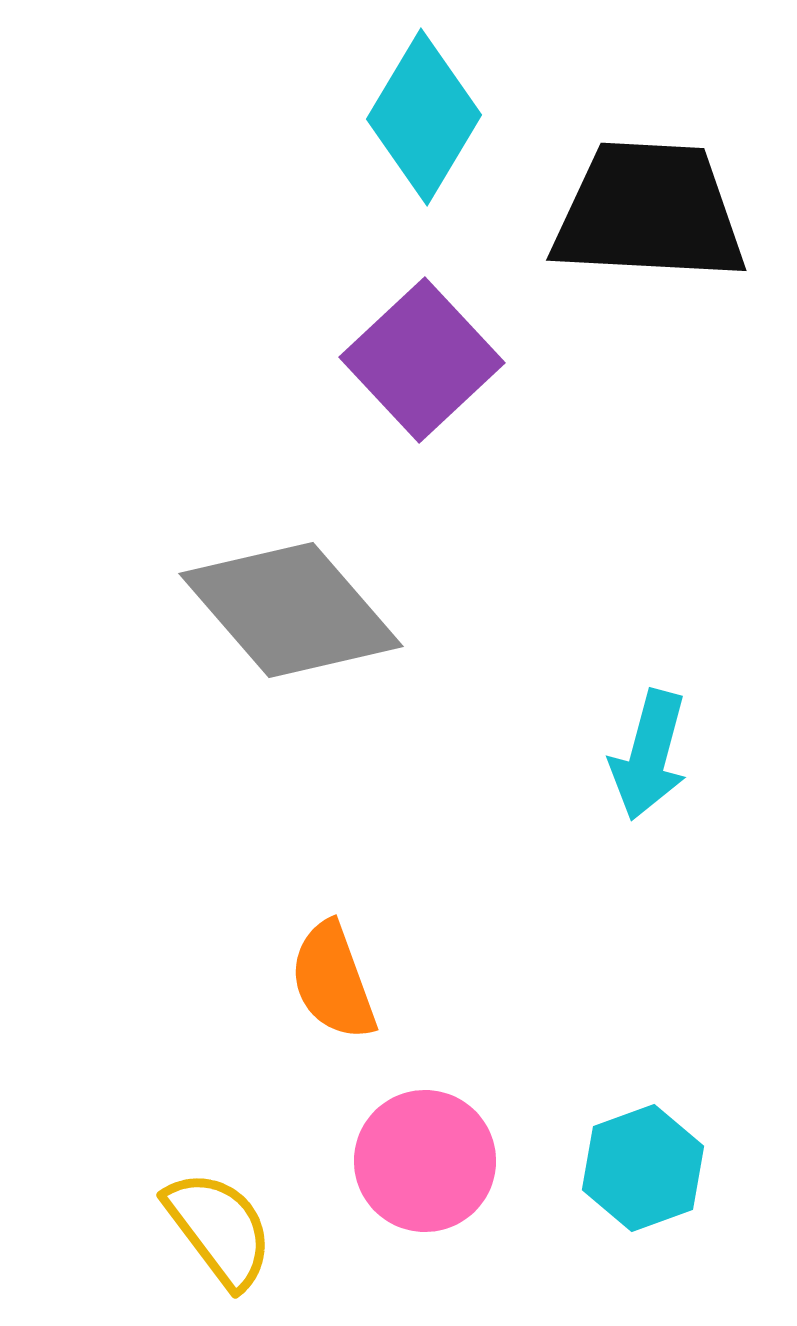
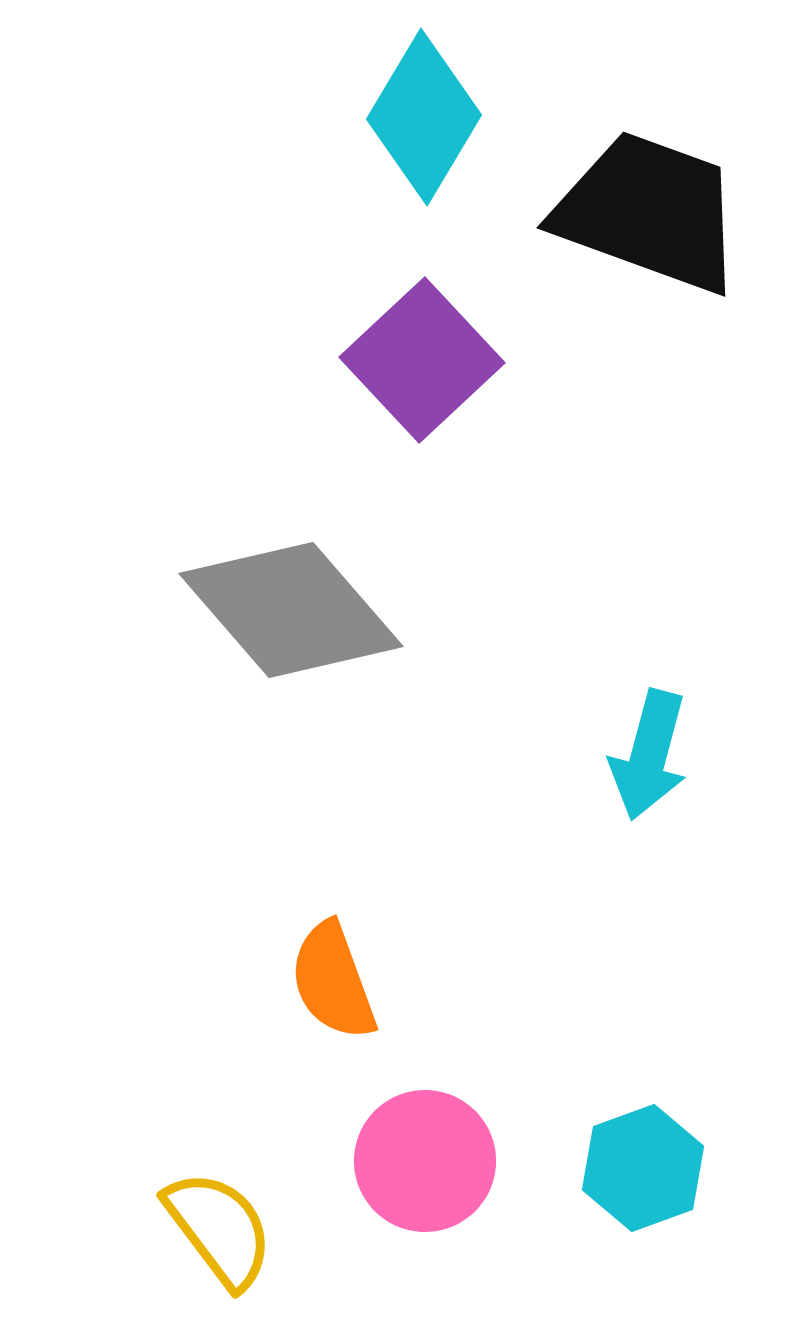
black trapezoid: rotated 17 degrees clockwise
